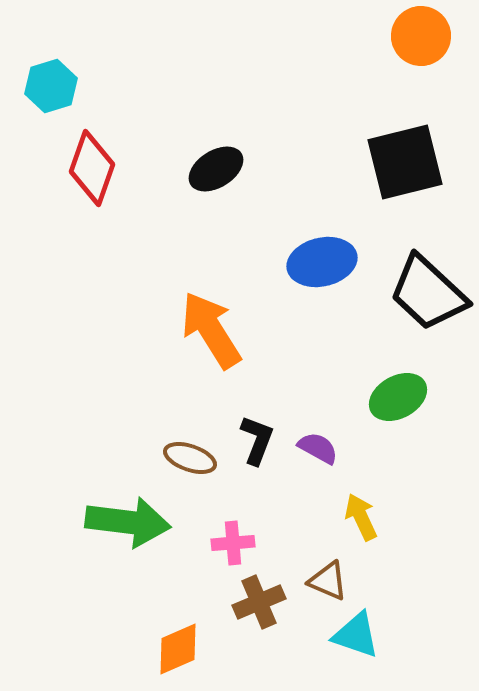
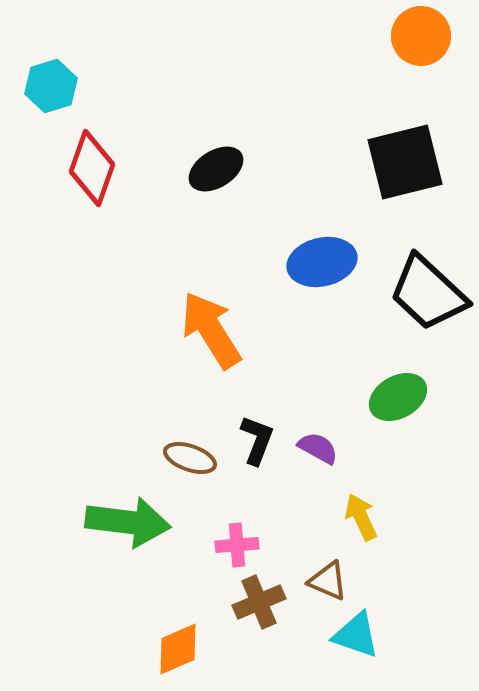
pink cross: moved 4 px right, 2 px down
